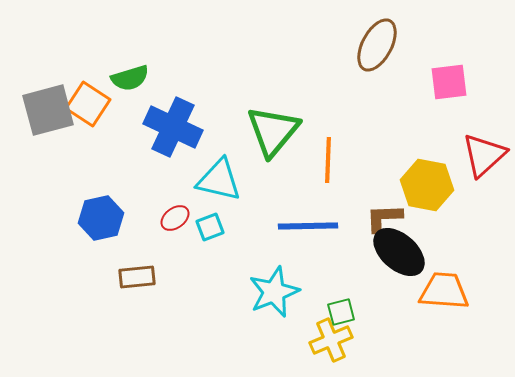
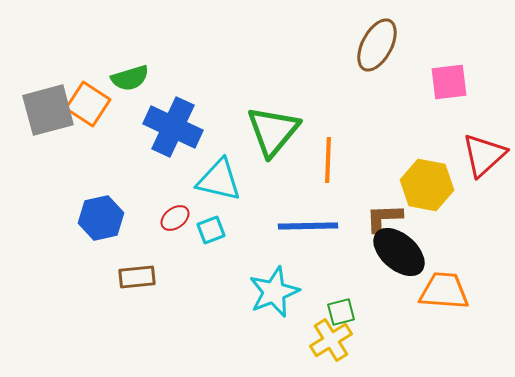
cyan square: moved 1 px right, 3 px down
yellow cross: rotated 9 degrees counterclockwise
